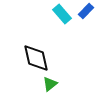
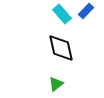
black diamond: moved 25 px right, 10 px up
green triangle: moved 6 px right
